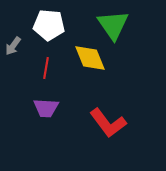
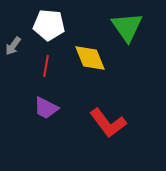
green triangle: moved 14 px right, 2 px down
red line: moved 2 px up
purple trapezoid: rotated 24 degrees clockwise
